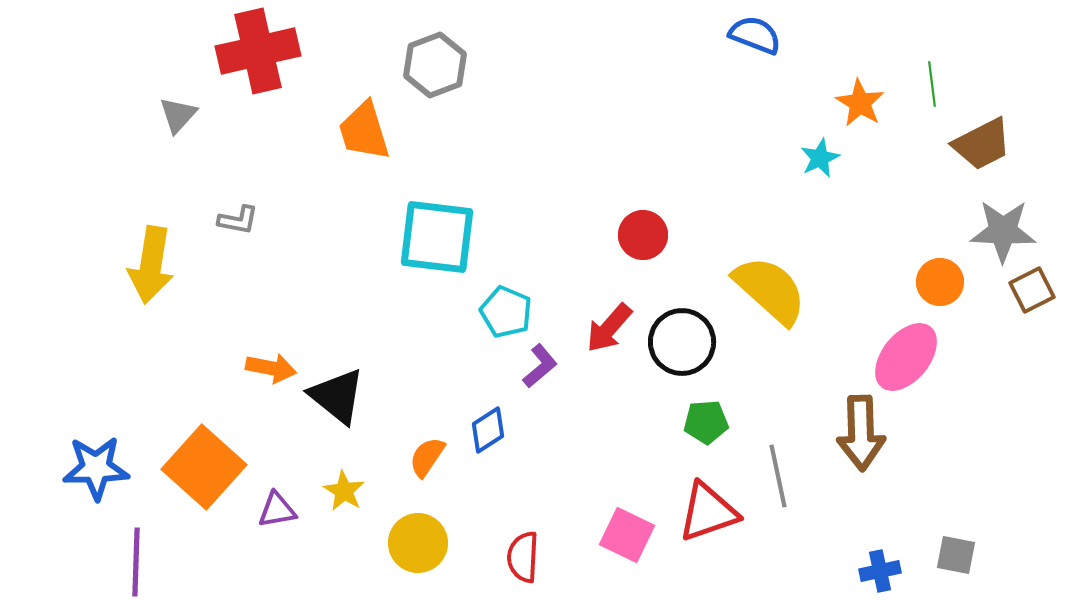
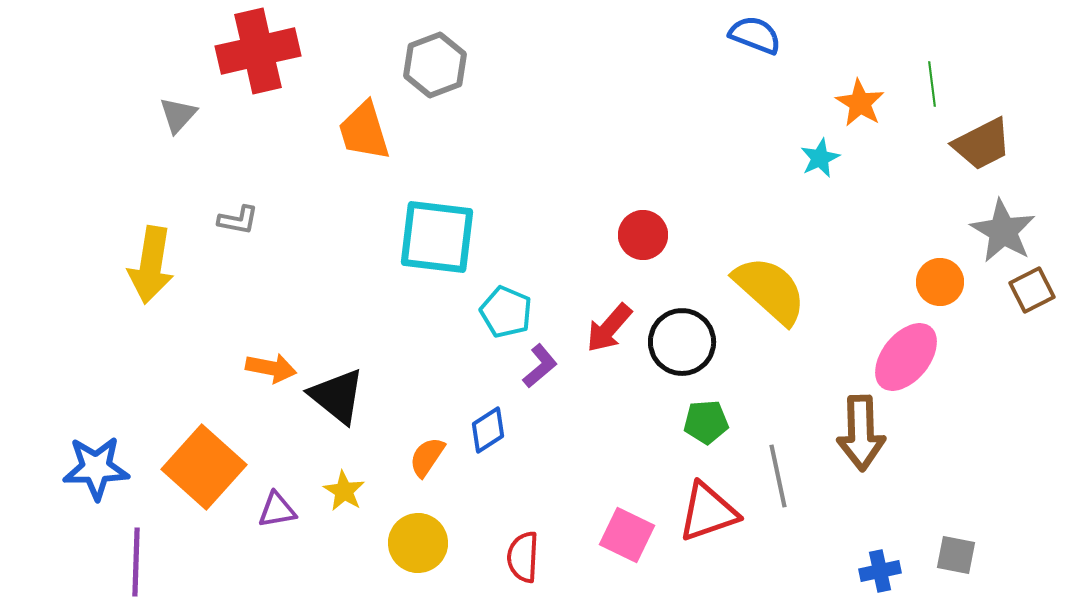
gray star: rotated 28 degrees clockwise
